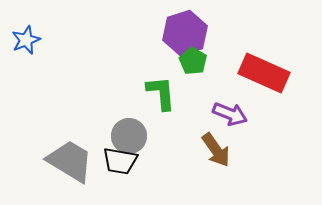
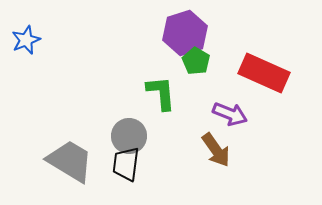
green pentagon: moved 3 px right
black trapezoid: moved 6 px right, 3 px down; rotated 87 degrees clockwise
